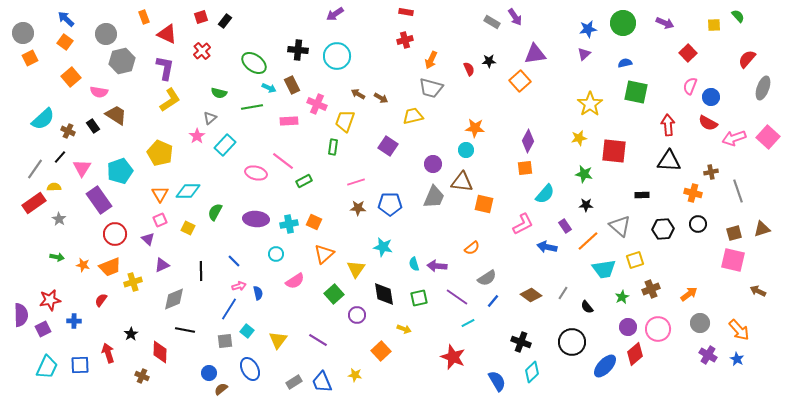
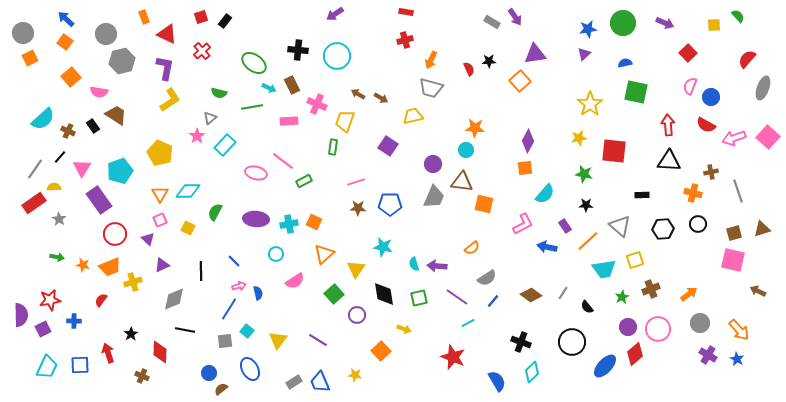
red semicircle at (708, 123): moved 2 px left, 2 px down
blue trapezoid at (322, 382): moved 2 px left
